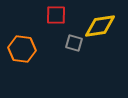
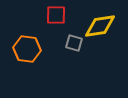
orange hexagon: moved 5 px right
